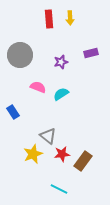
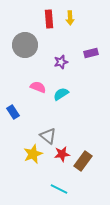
gray circle: moved 5 px right, 10 px up
